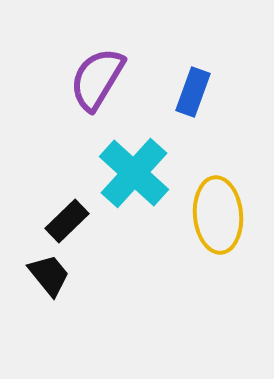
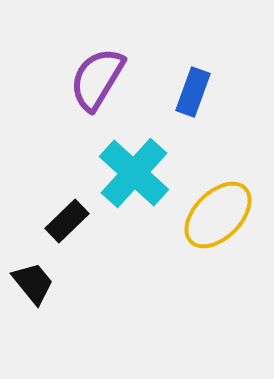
yellow ellipse: rotated 50 degrees clockwise
black trapezoid: moved 16 px left, 8 px down
